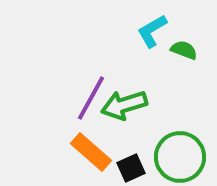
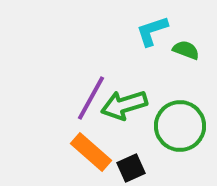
cyan L-shape: rotated 12 degrees clockwise
green semicircle: moved 2 px right
green circle: moved 31 px up
